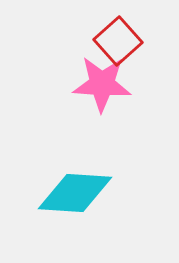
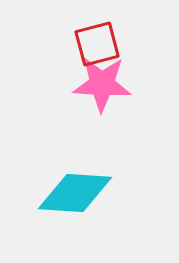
red square: moved 21 px left, 3 px down; rotated 27 degrees clockwise
